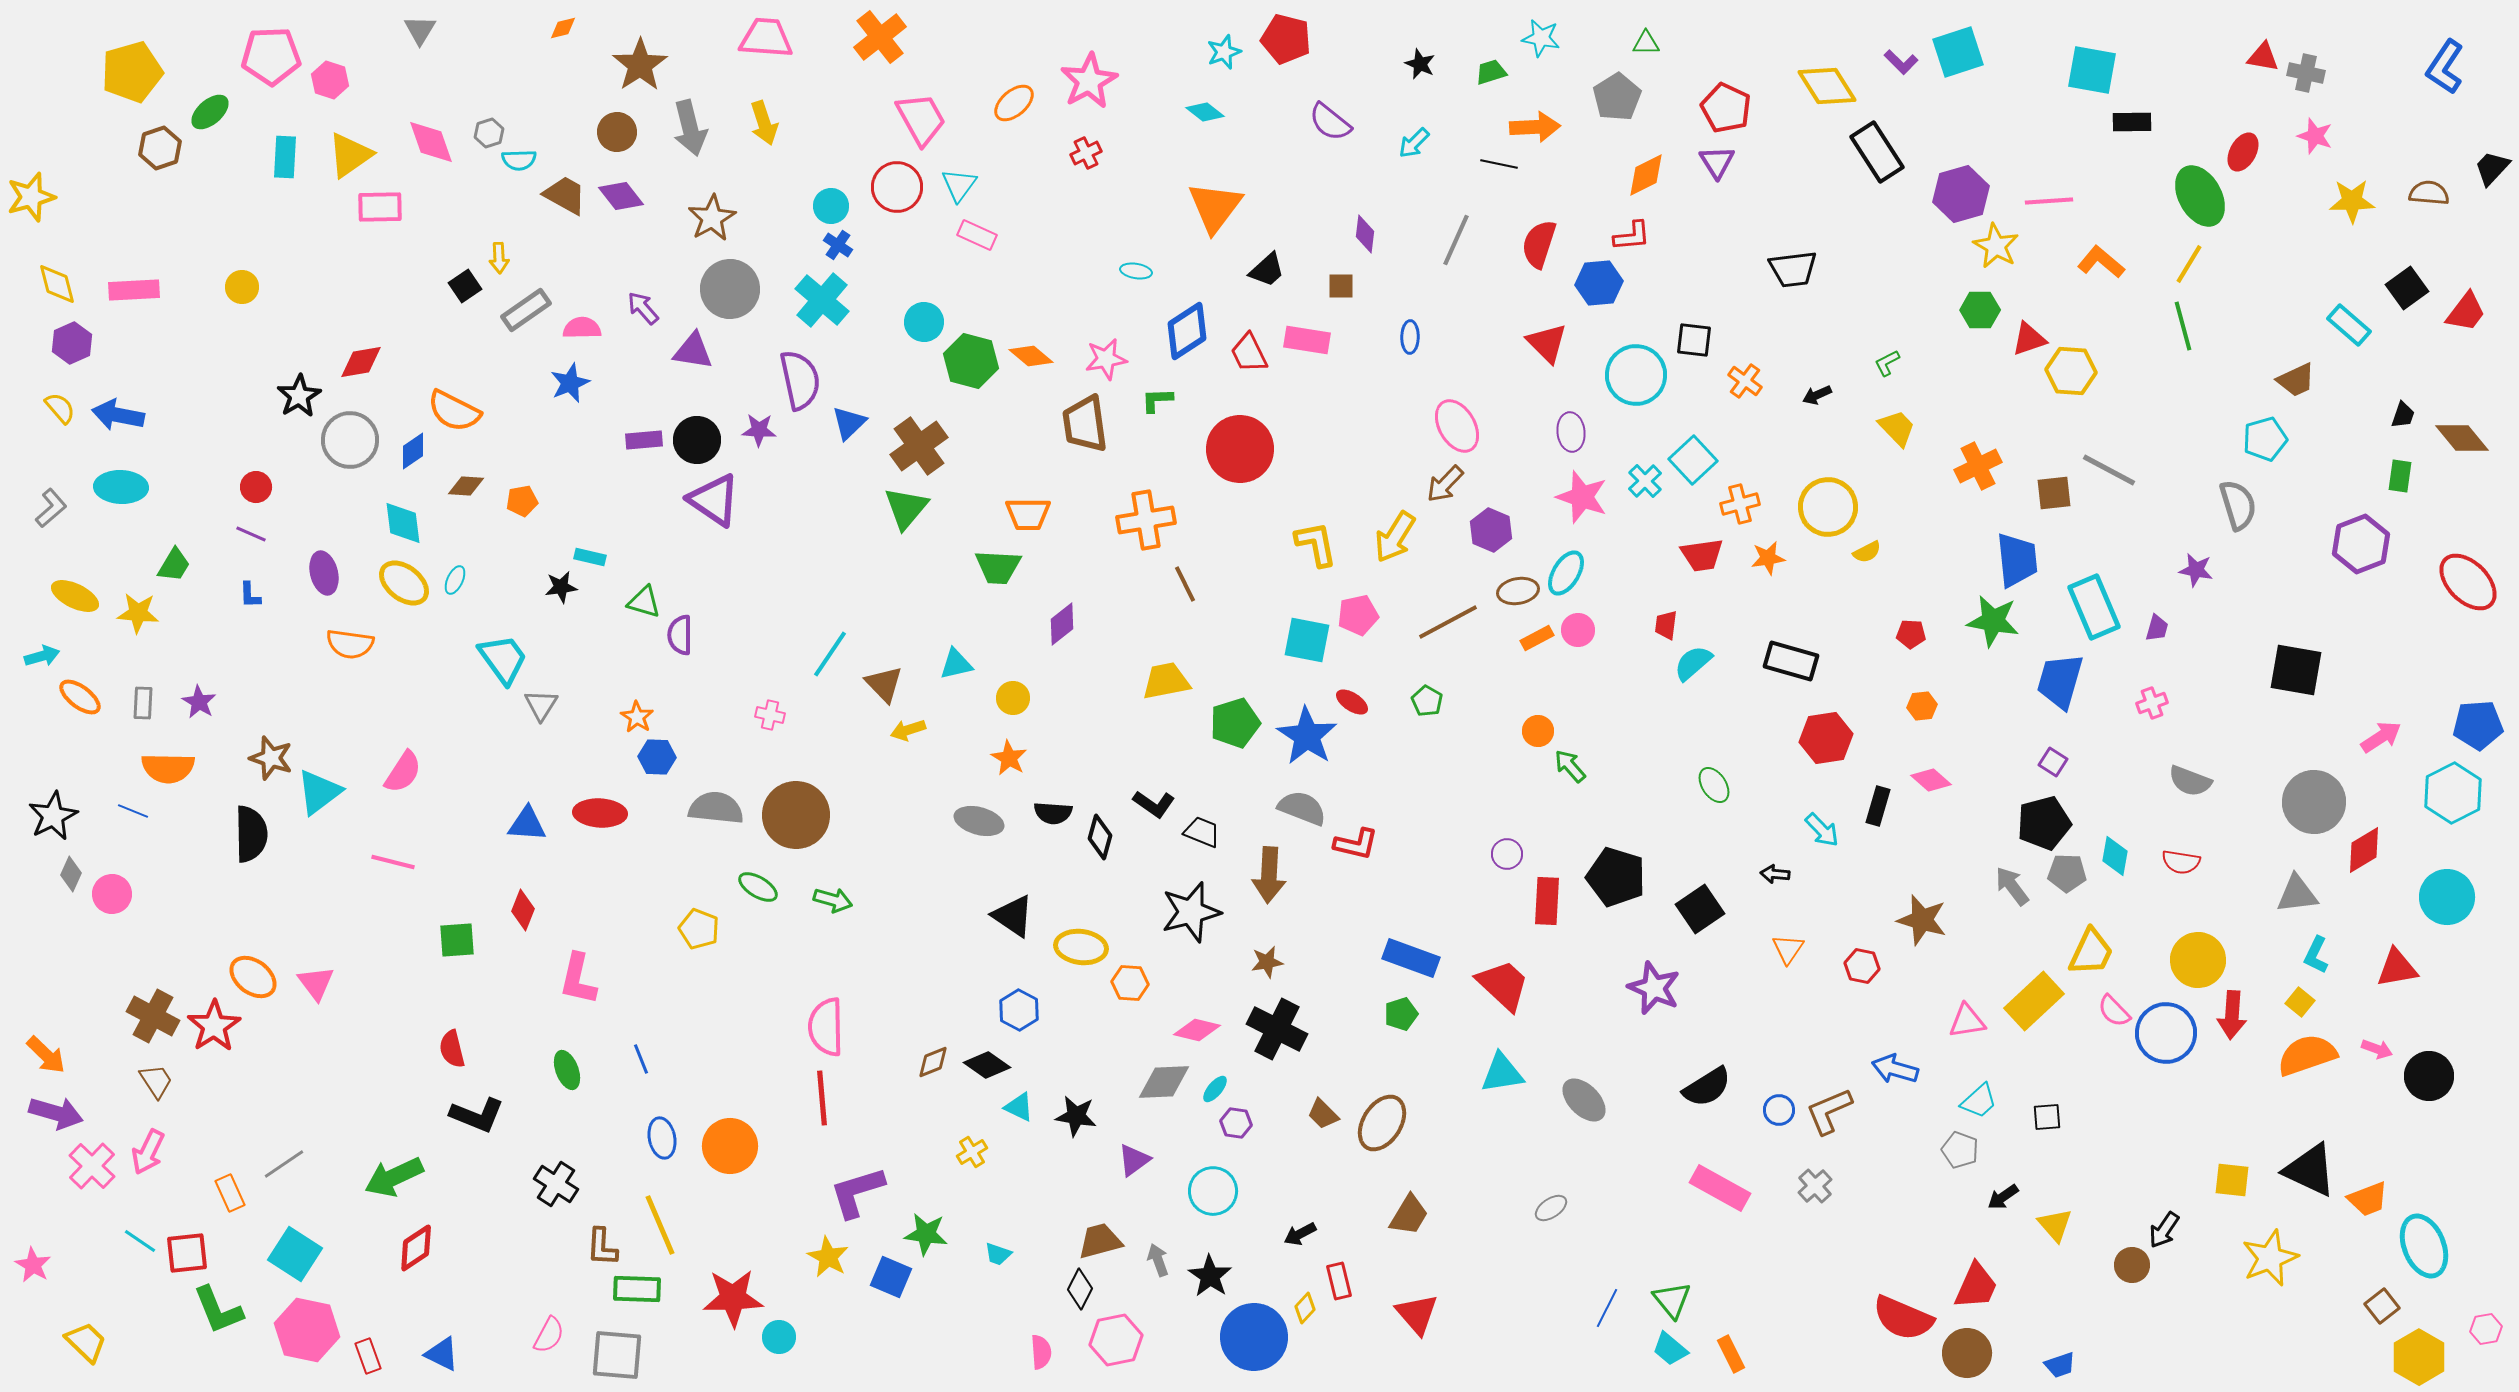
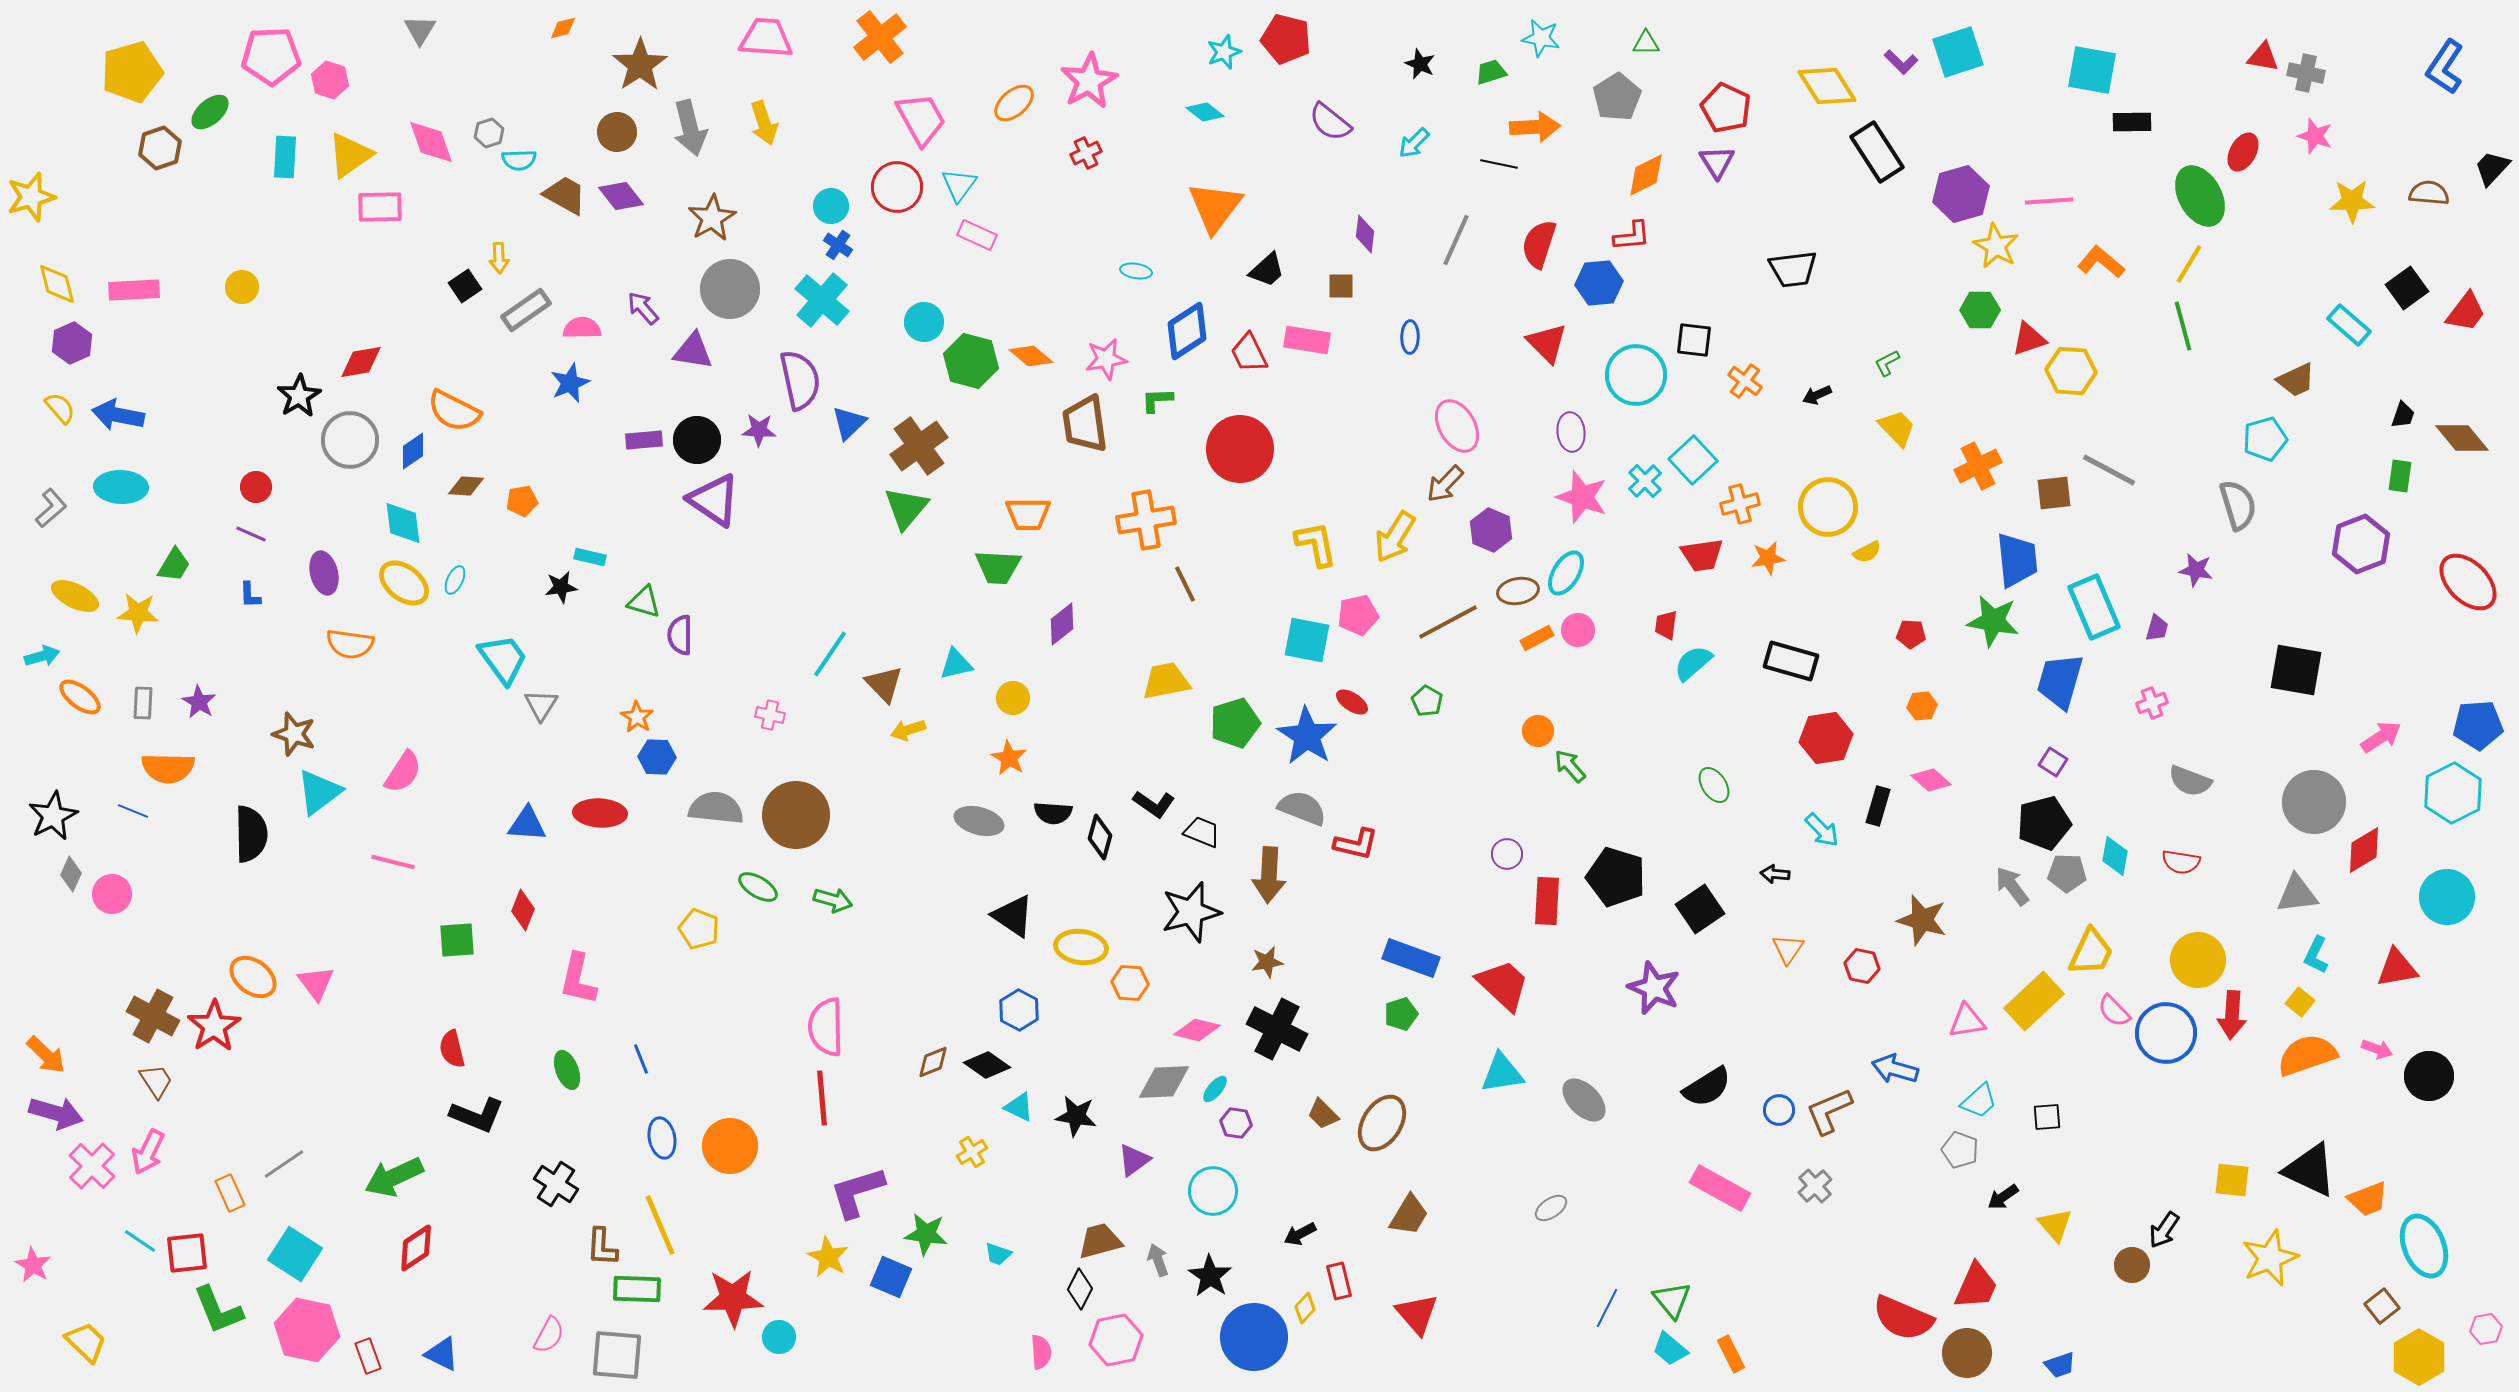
brown star at (271, 758): moved 23 px right, 24 px up
